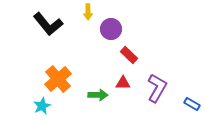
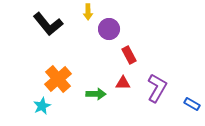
purple circle: moved 2 px left
red rectangle: rotated 18 degrees clockwise
green arrow: moved 2 px left, 1 px up
